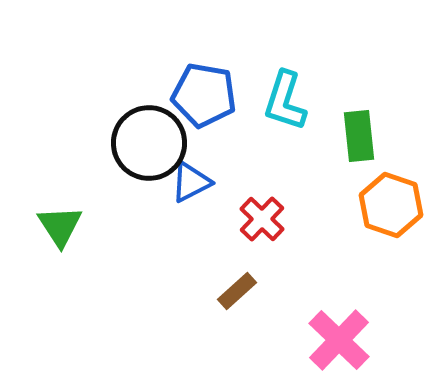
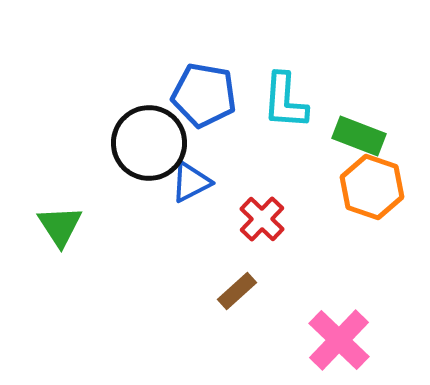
cyan L-shape: rotated 14 degrees counterclockwise
green rectangle: rotated 63 degrees counterclockwise
orange hexagon: moved 19 px left, 18 px up
